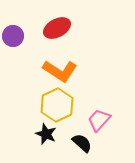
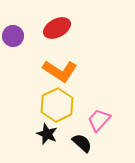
black star: moved 1 px right
